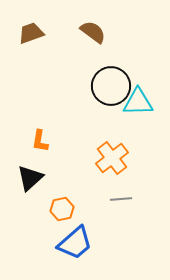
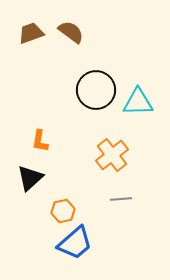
brown semicircle: moved 22 px left
black circle: moved 15 px left, 4 px down
orange cross: moved 3 px up
orange hexagon: moved 1 px right, 2 px down
